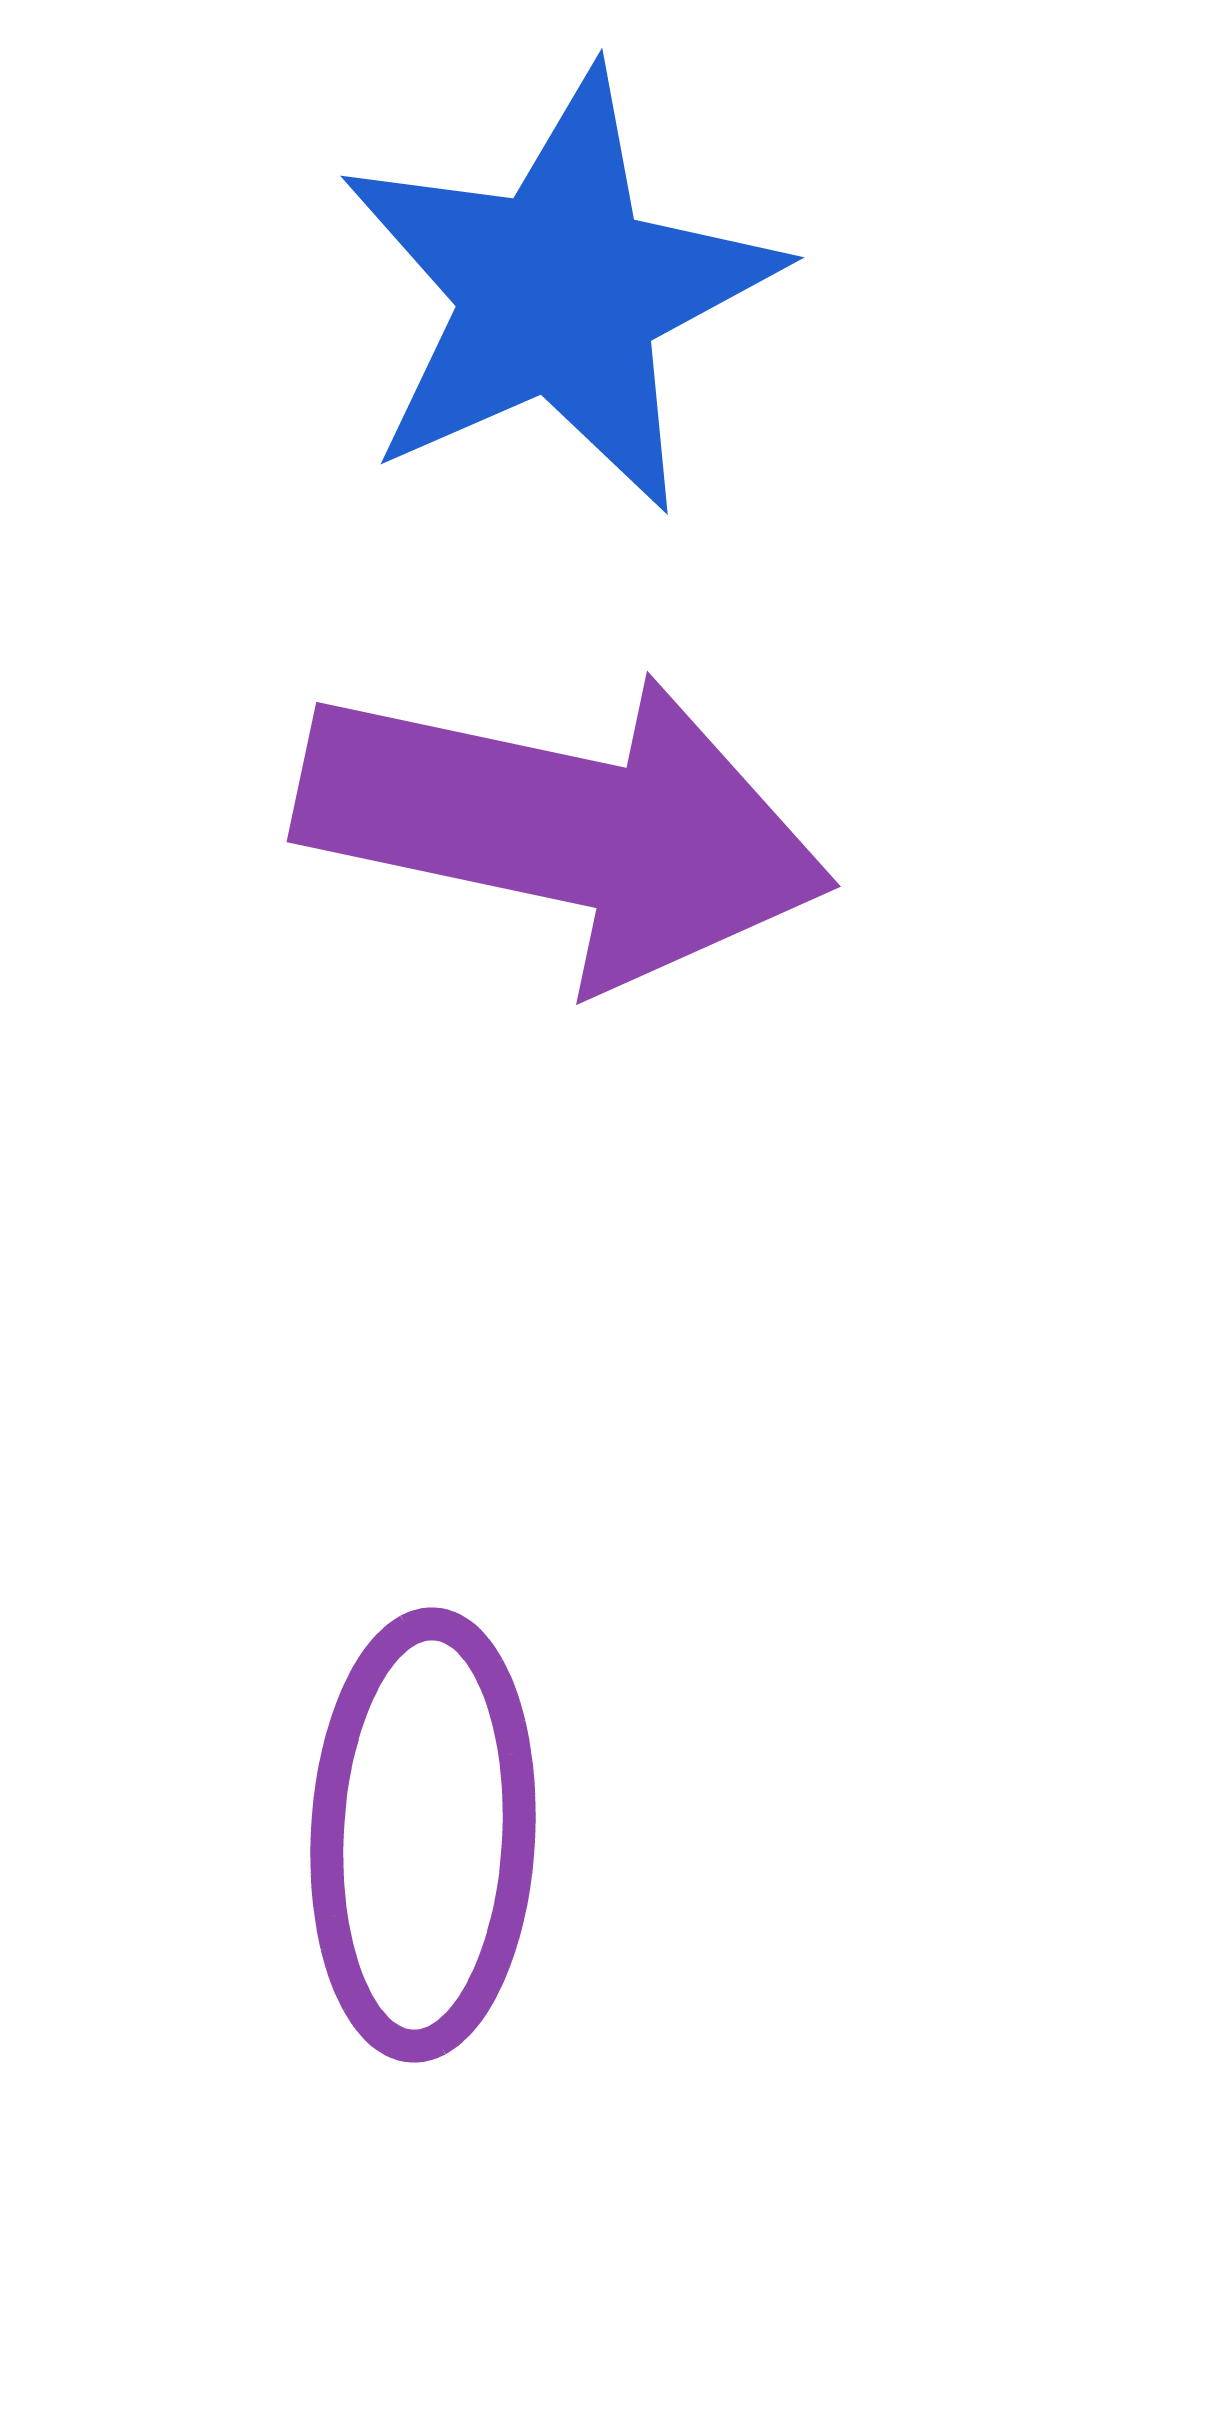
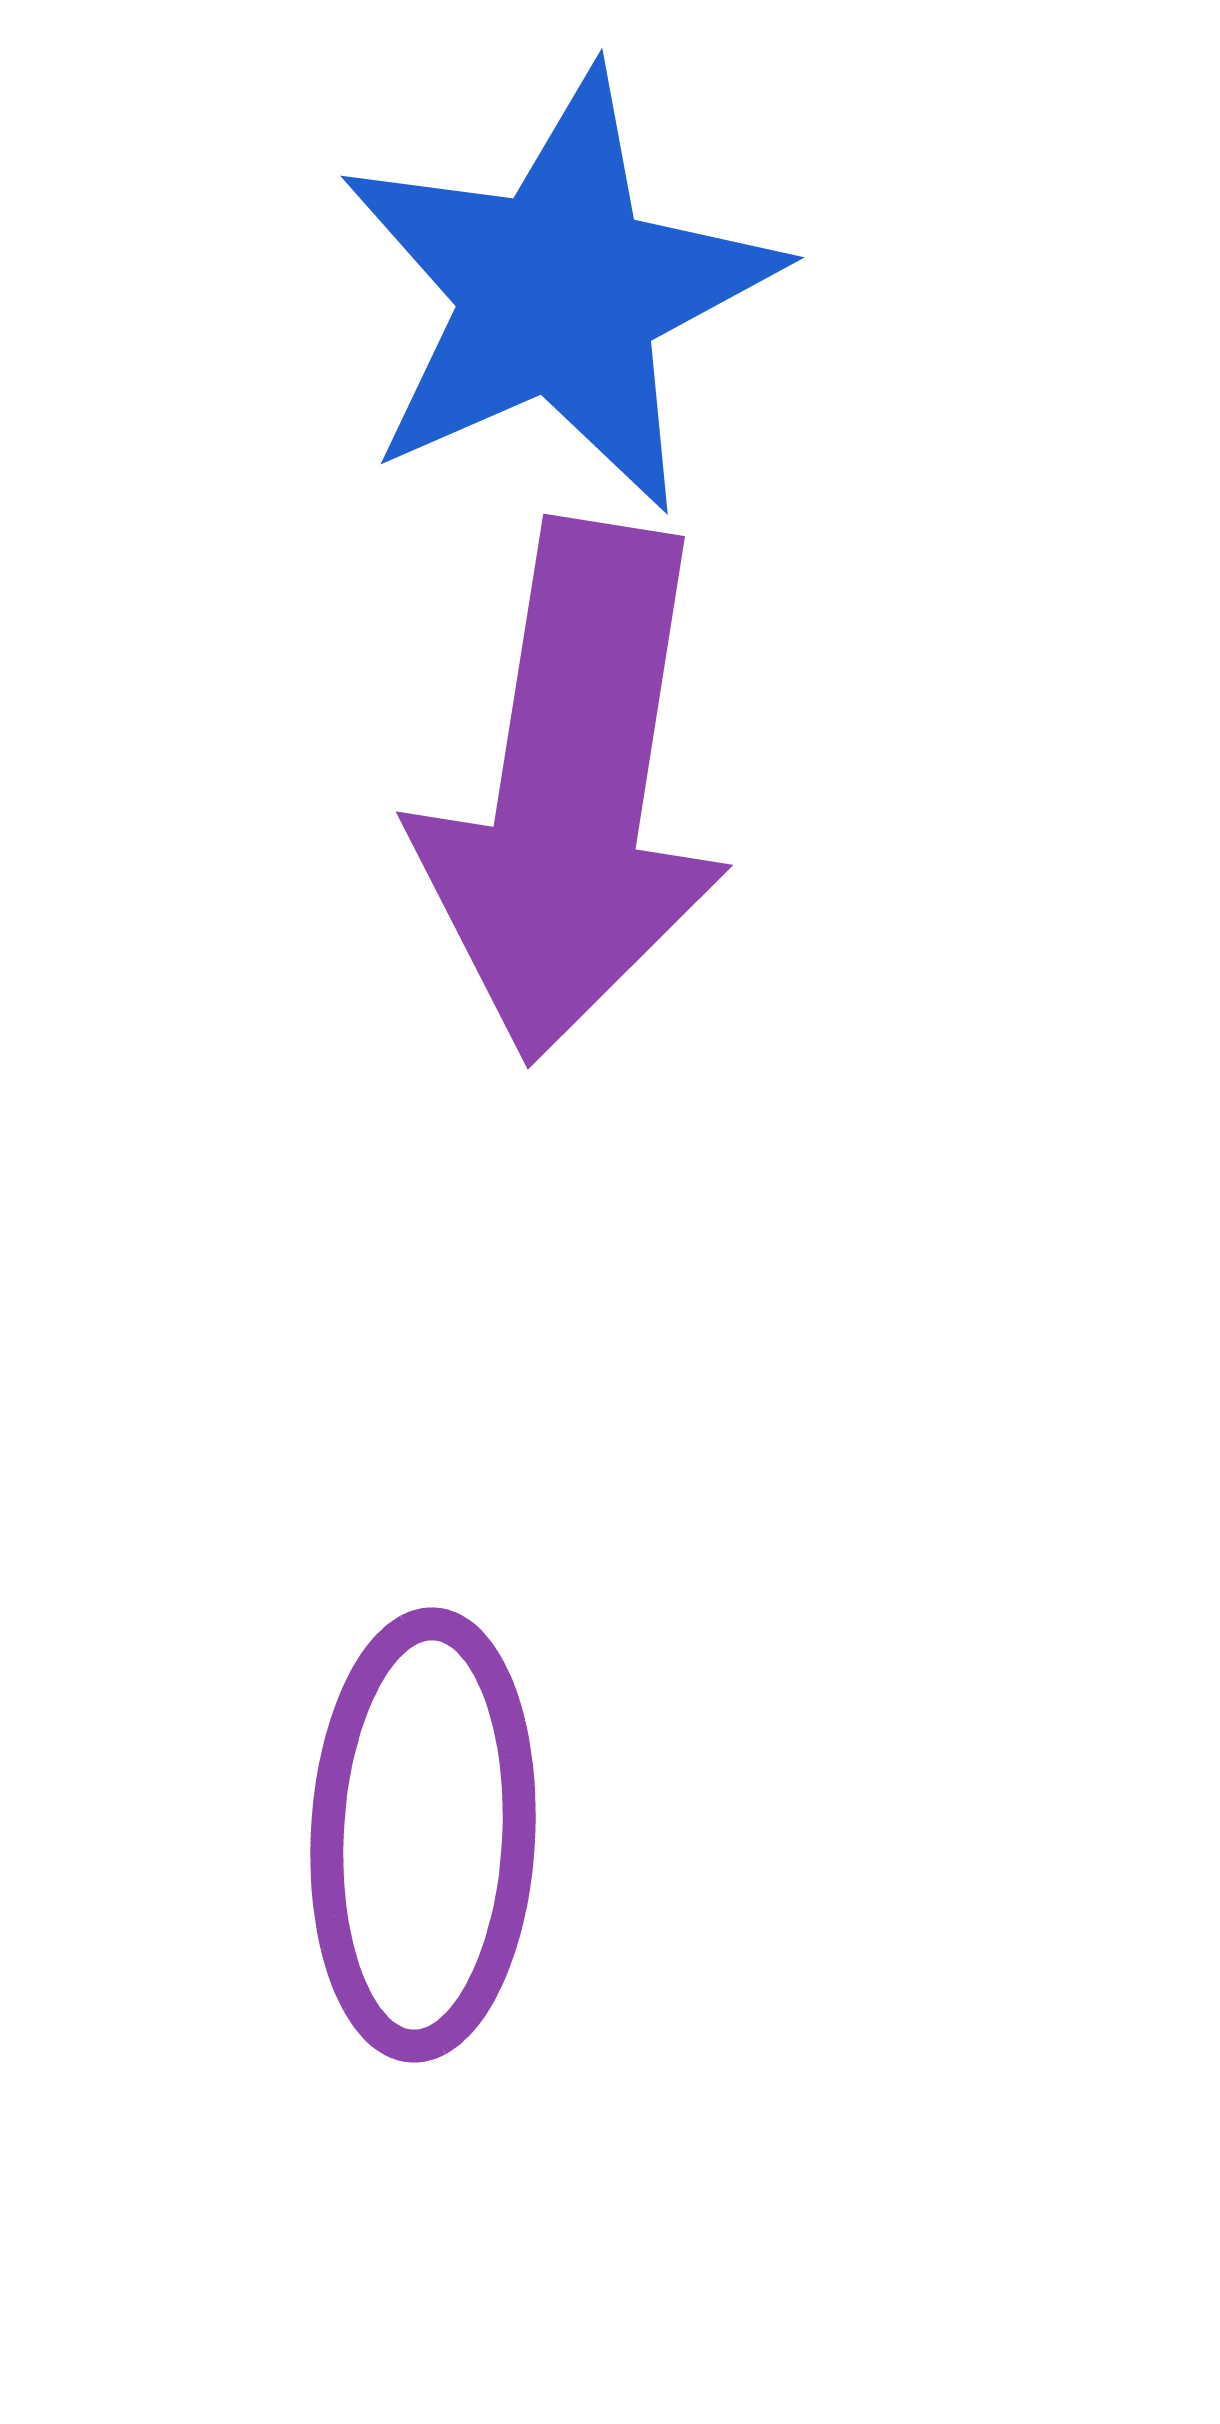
purple arrow: moved 7 px right, 37 px up; rotated 87 degrees clockwise
